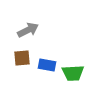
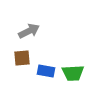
gray arrow: moved 1 px right, 1 px down
blue rectangle: moved 1 px left, 6 px down
